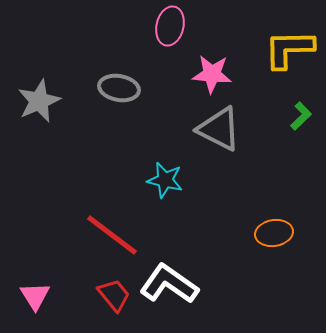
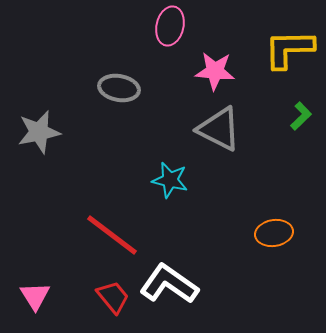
pink star: moved 3 px right, 3 px up
gray star: moved 31 px down; rotated 12 degrees clockwise
cyan star: moved 5 px right
red trapezoid: moved 1 px left, 2 px down
